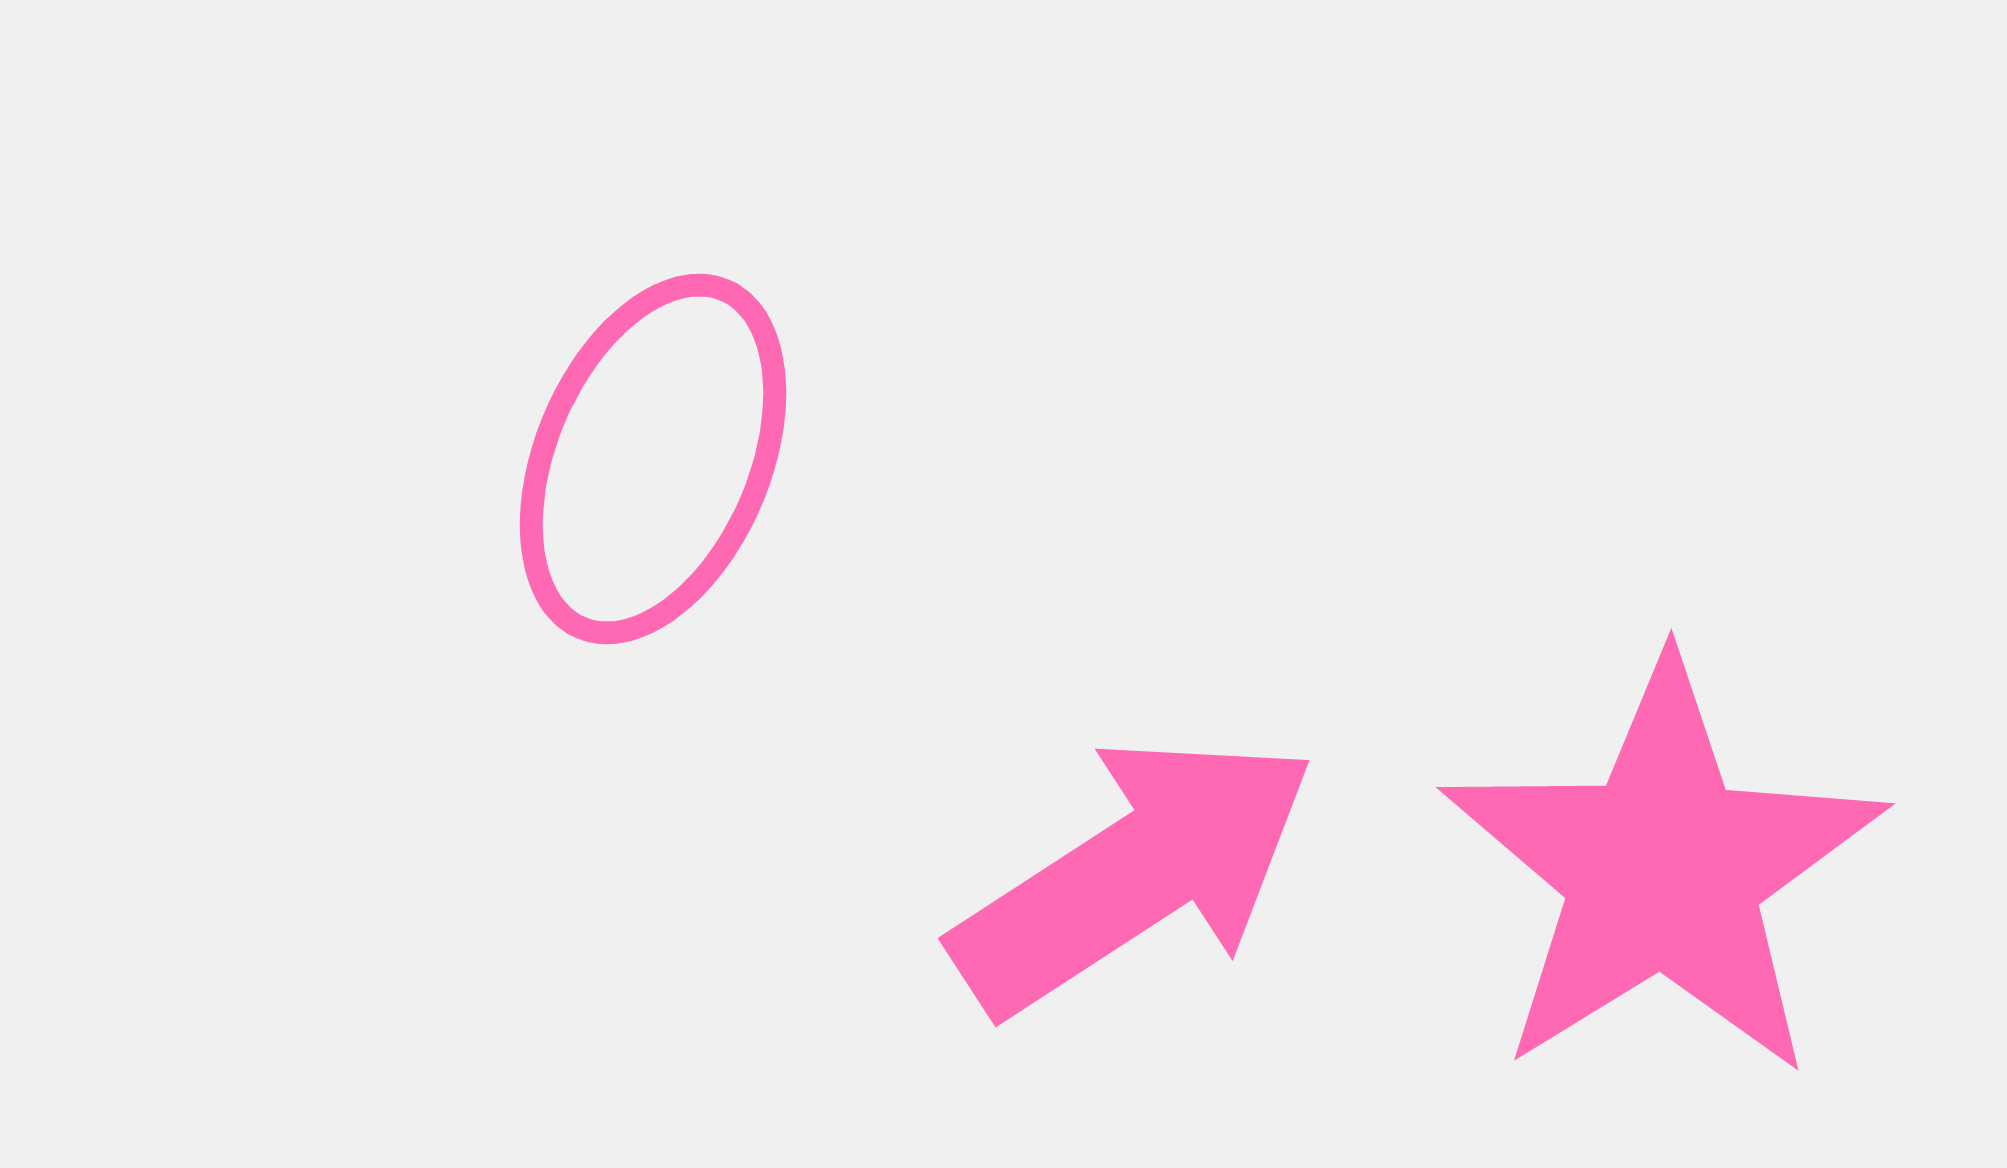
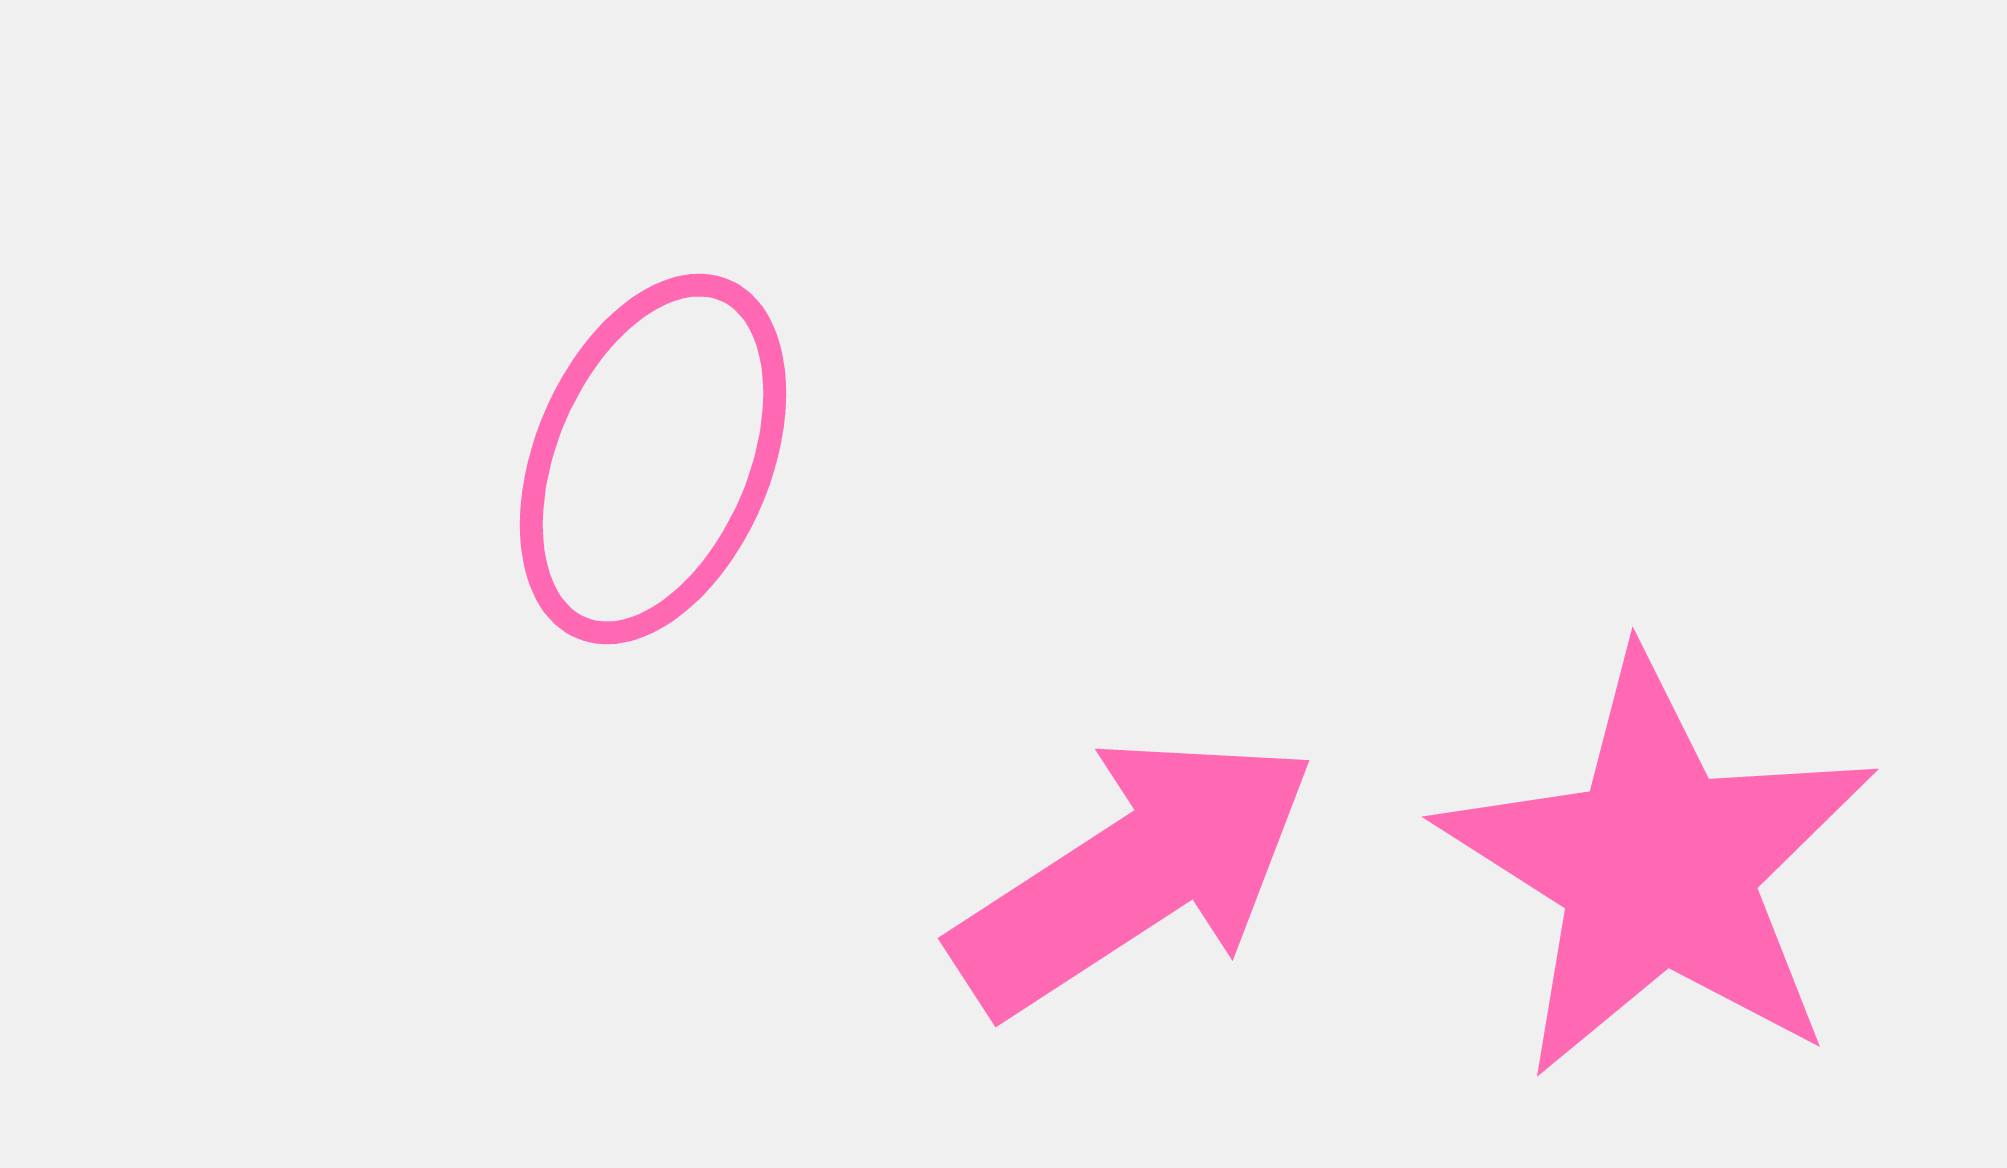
pink star: moved 5 px left, 3 px up; rotated 8 degrees counterclockwise
